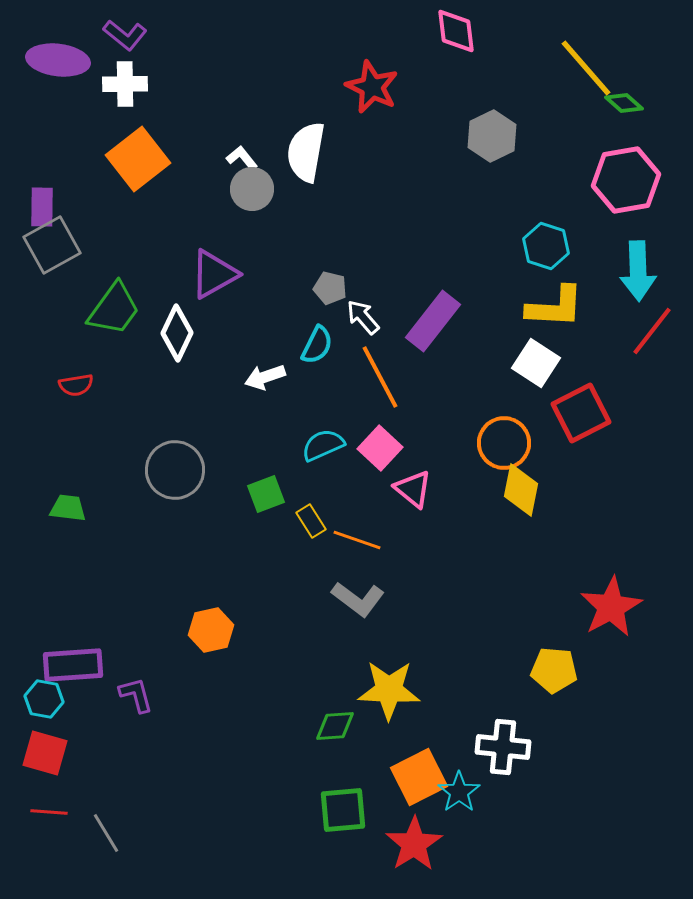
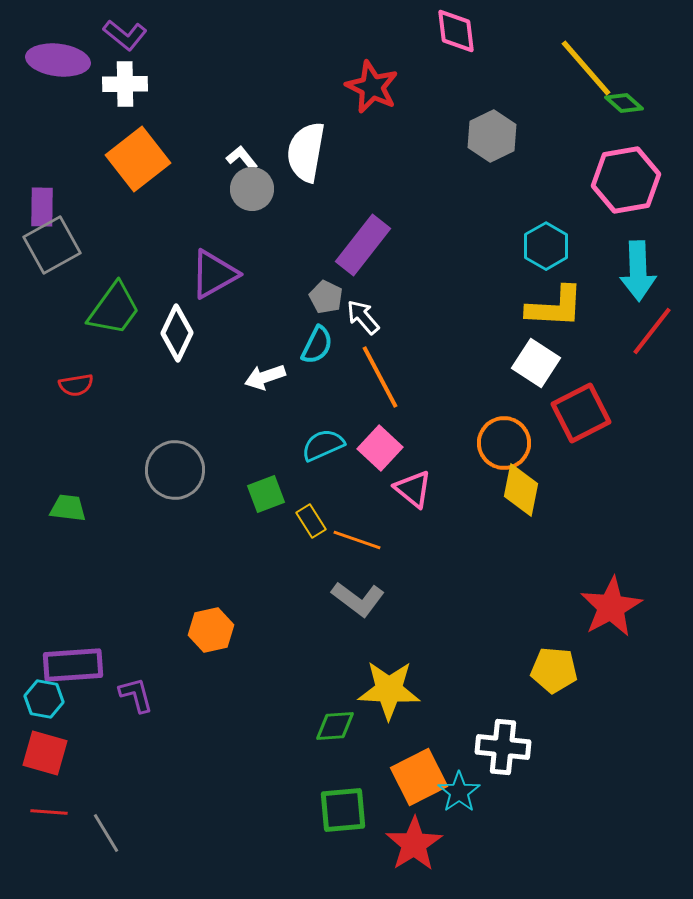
cyan hexagon at (546, 246): rotated 12 degrees clockwise
gray pentagon at (330, 288): moved 4 px left, 9 px down; rotated 12 degrees clockwise
purple rectangle at (433, 321): moved 70 px left, 76 px up
